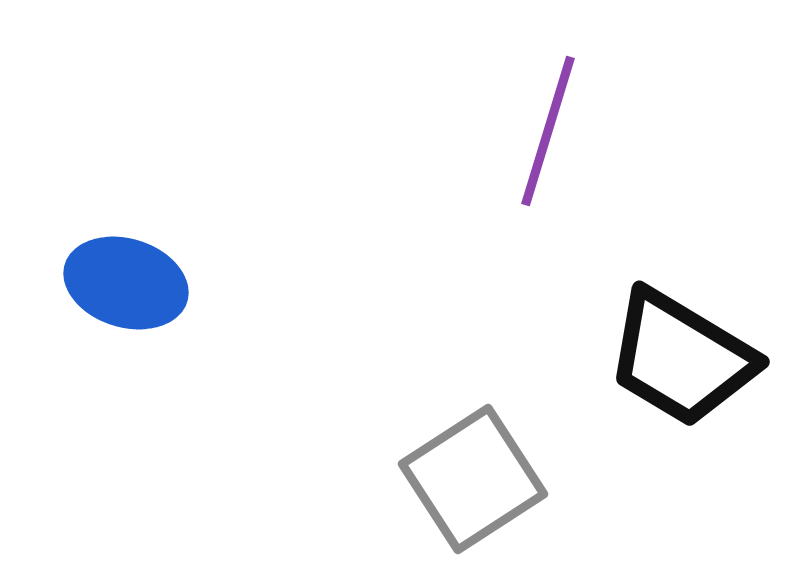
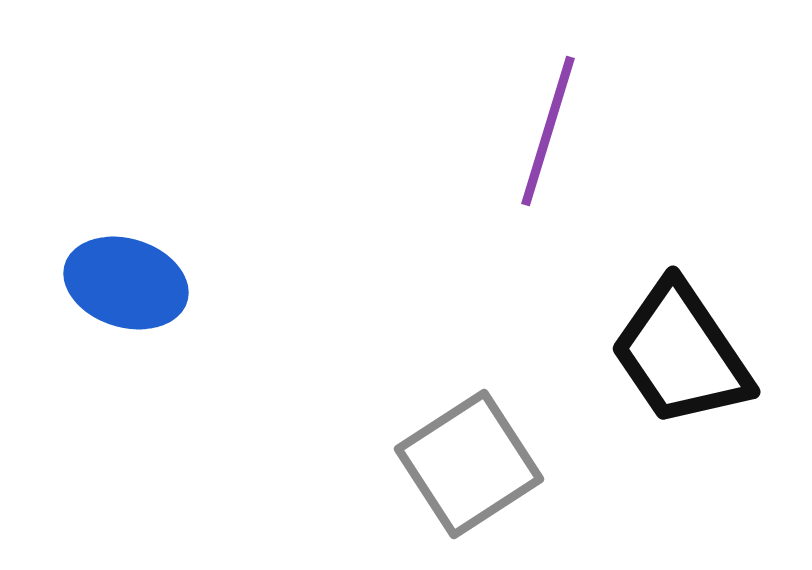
black trapezoid: moved 4 px up; rotated 25 degrees clockwise
gray square: moved 4 px left, 15 px up
